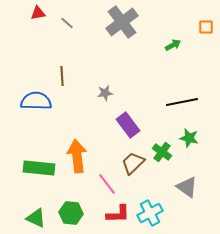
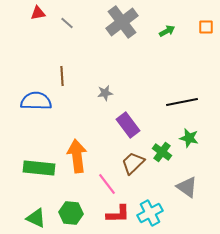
green arrow: moved 6 px left, 14 px up
